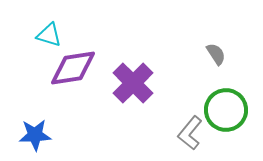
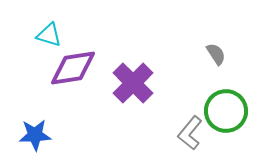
green circle: moved 1 px down
